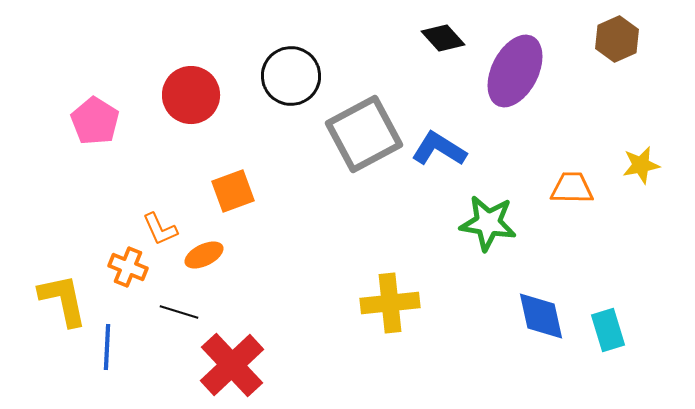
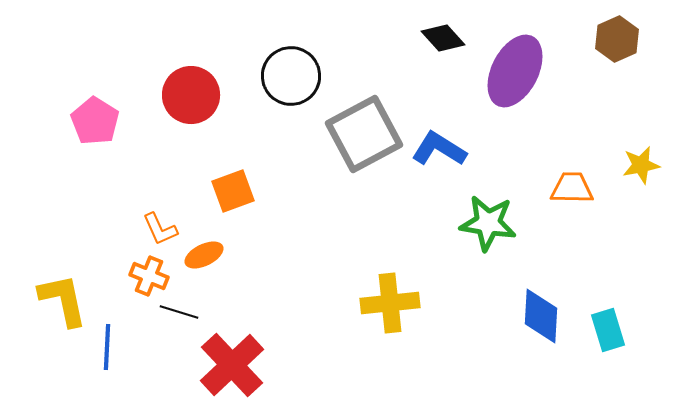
orange cross: moved 21 px right, 9 px down
blue diamond: rotated 16 degrees clockwise
